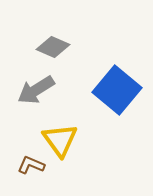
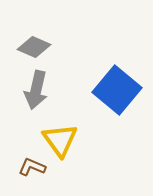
gray diamond: moved 19 px left
gray arrow: rotated 45 degrees counterclockwise
brown L-shape: moved 1 px right, 2 px down
